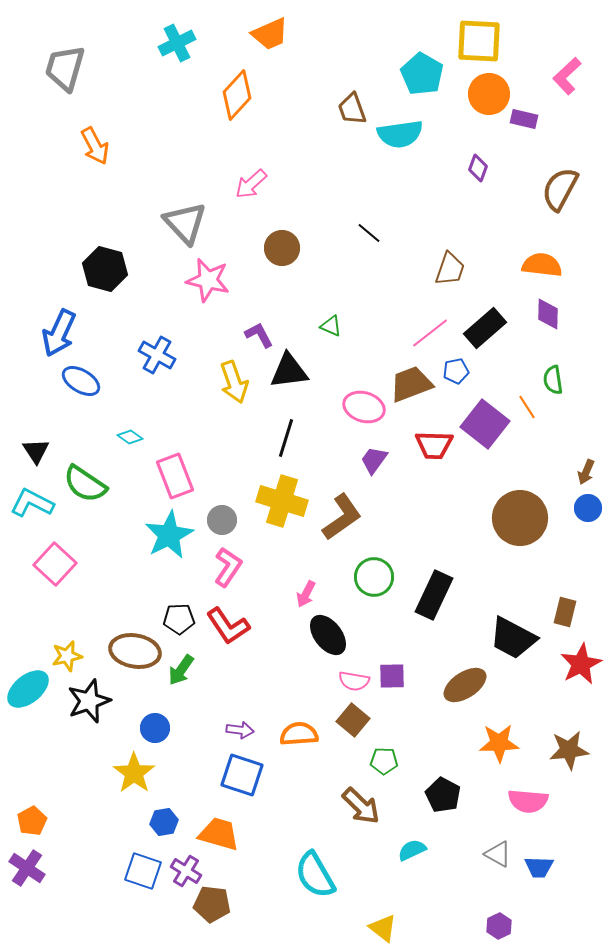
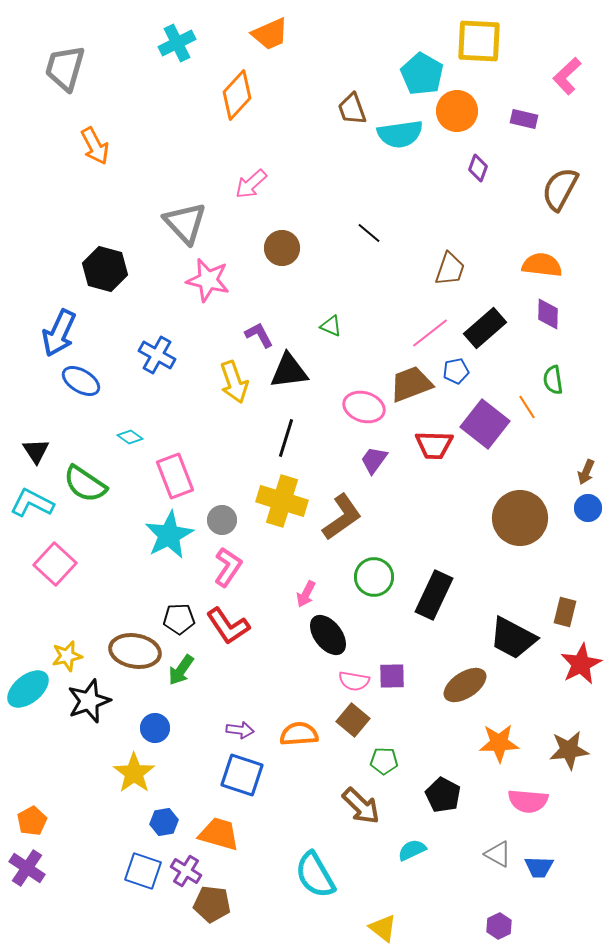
orange circle at (489, 94): moved 32 px left, 17 px down
